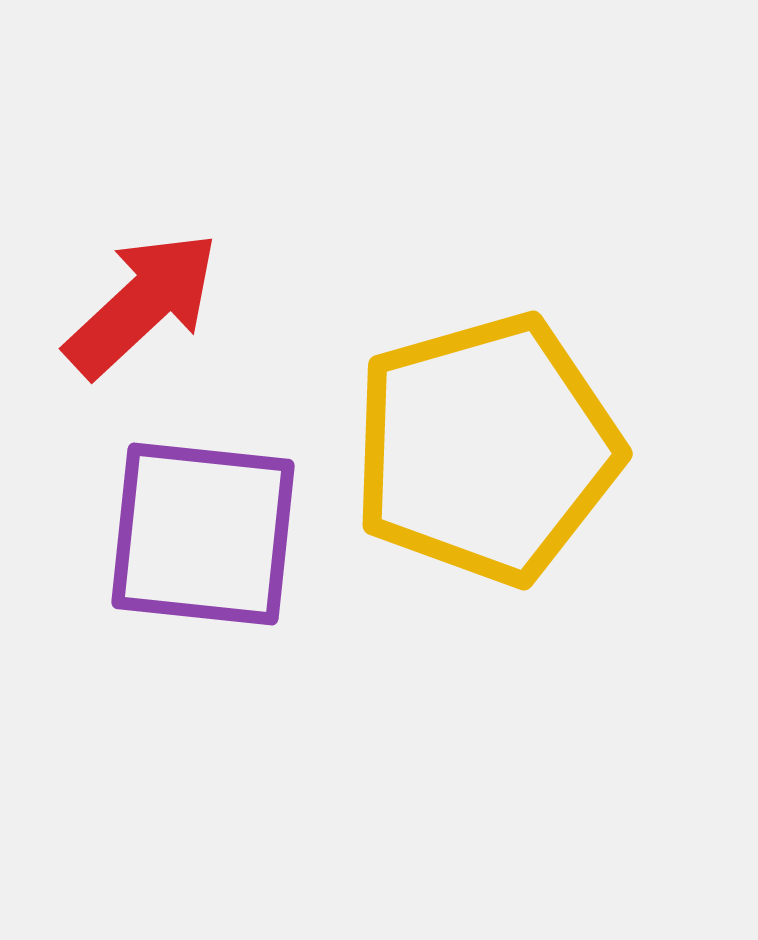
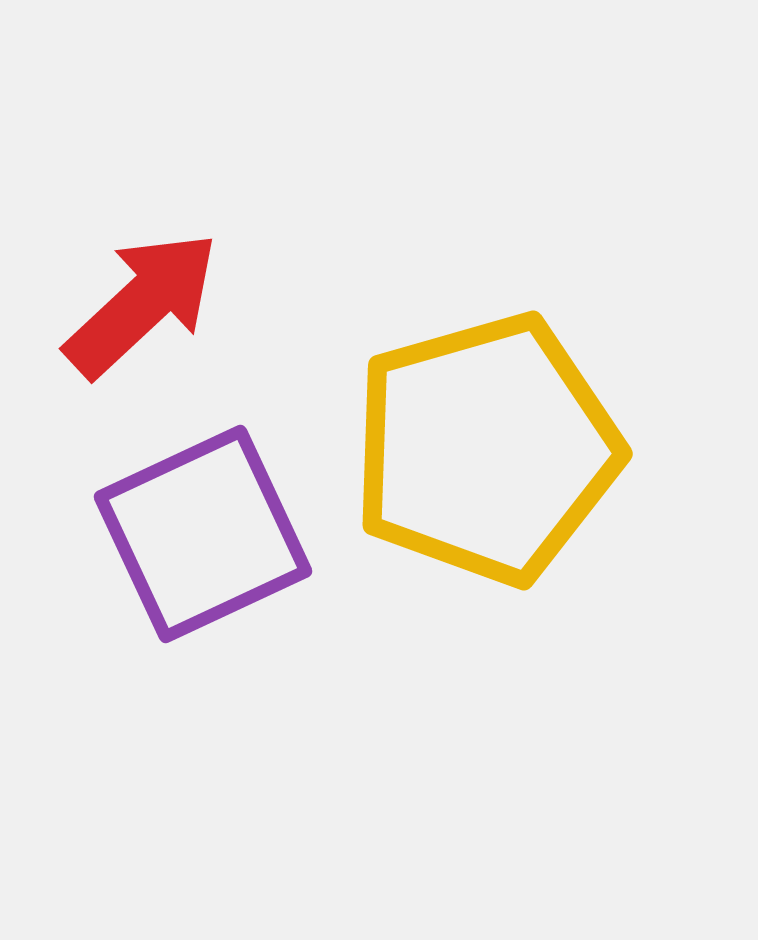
purple square: rotated 31 degrees counterclockwise
